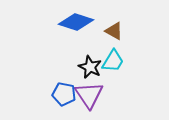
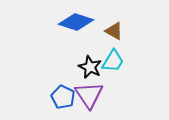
blue pentagon: moved 1 px left, 3 px down; rotated 15 degrees clockwise
